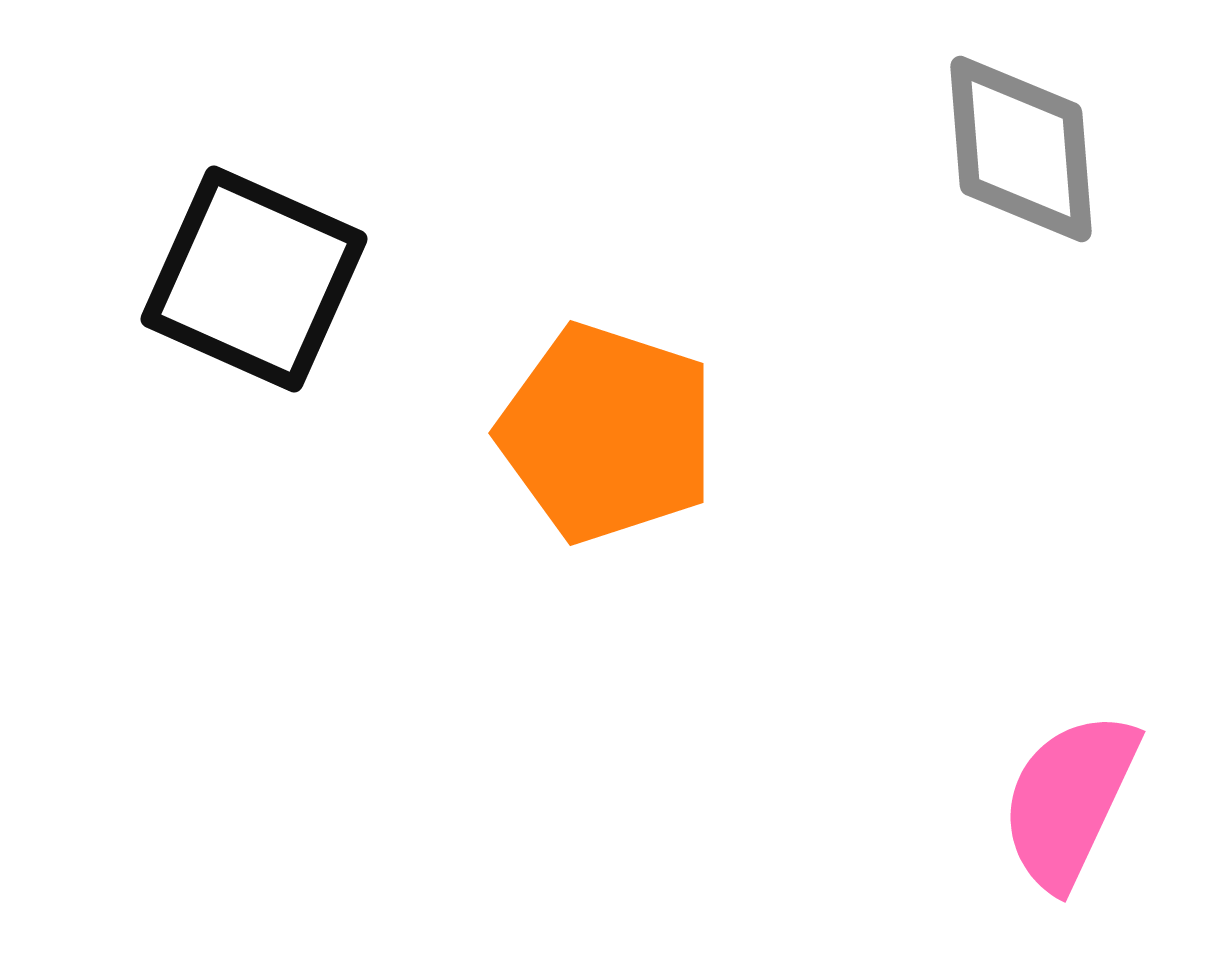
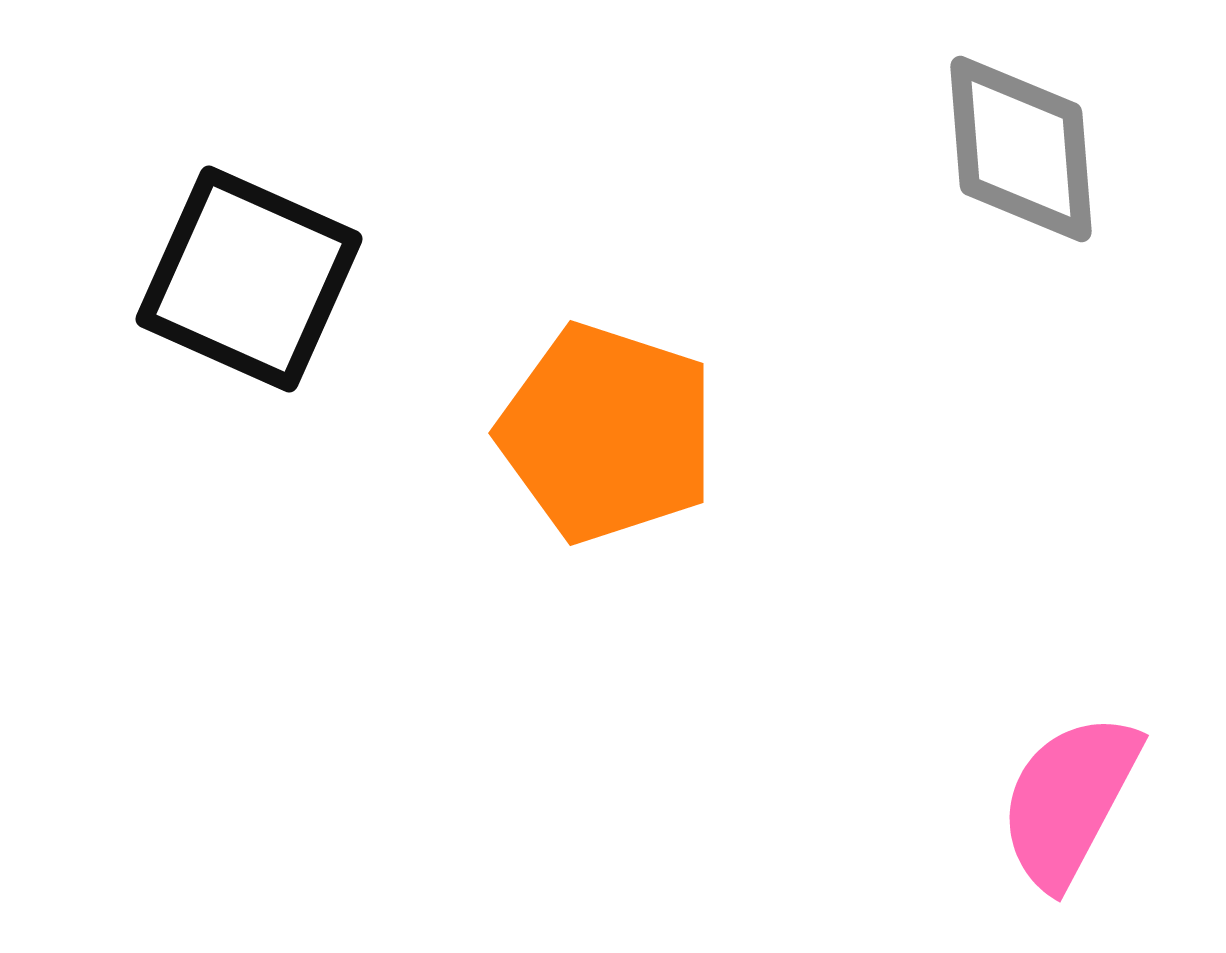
black square: moved 5 px left
pink semicircle: rotated 3 degrees clockwise
